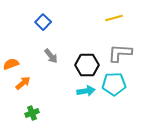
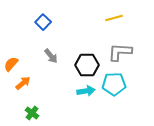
gray L-shape: moved 1 px up
orange semicircle: rotated 28 degrees counterclockwise
green cross: rotated 32 degrees counterclockwise
